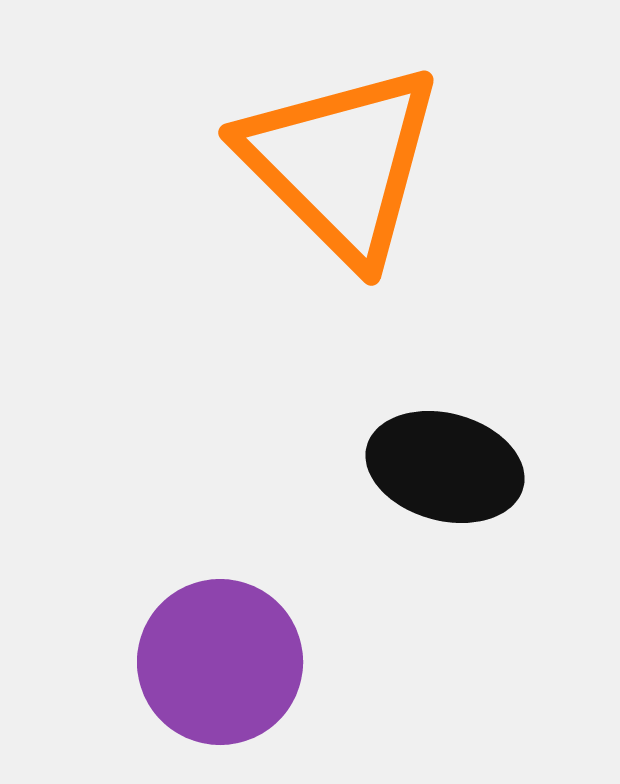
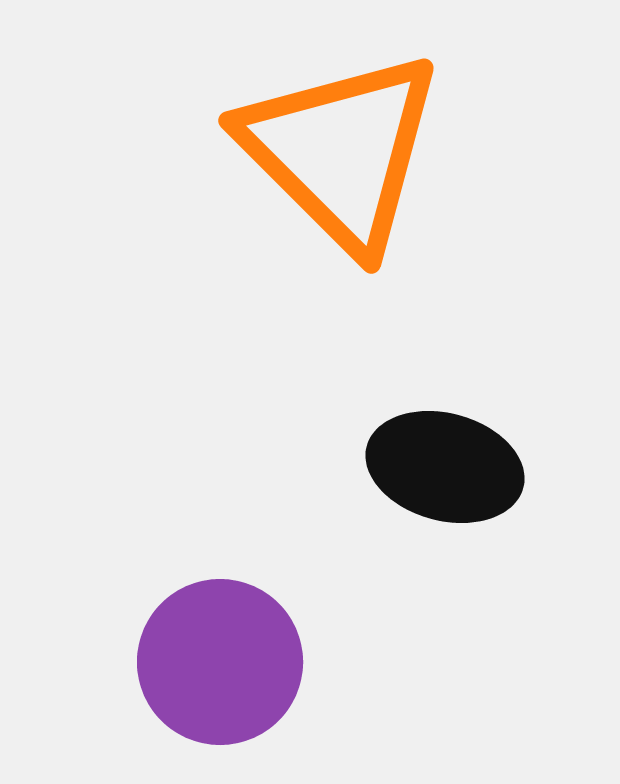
orange triangle: moved 12 px up
